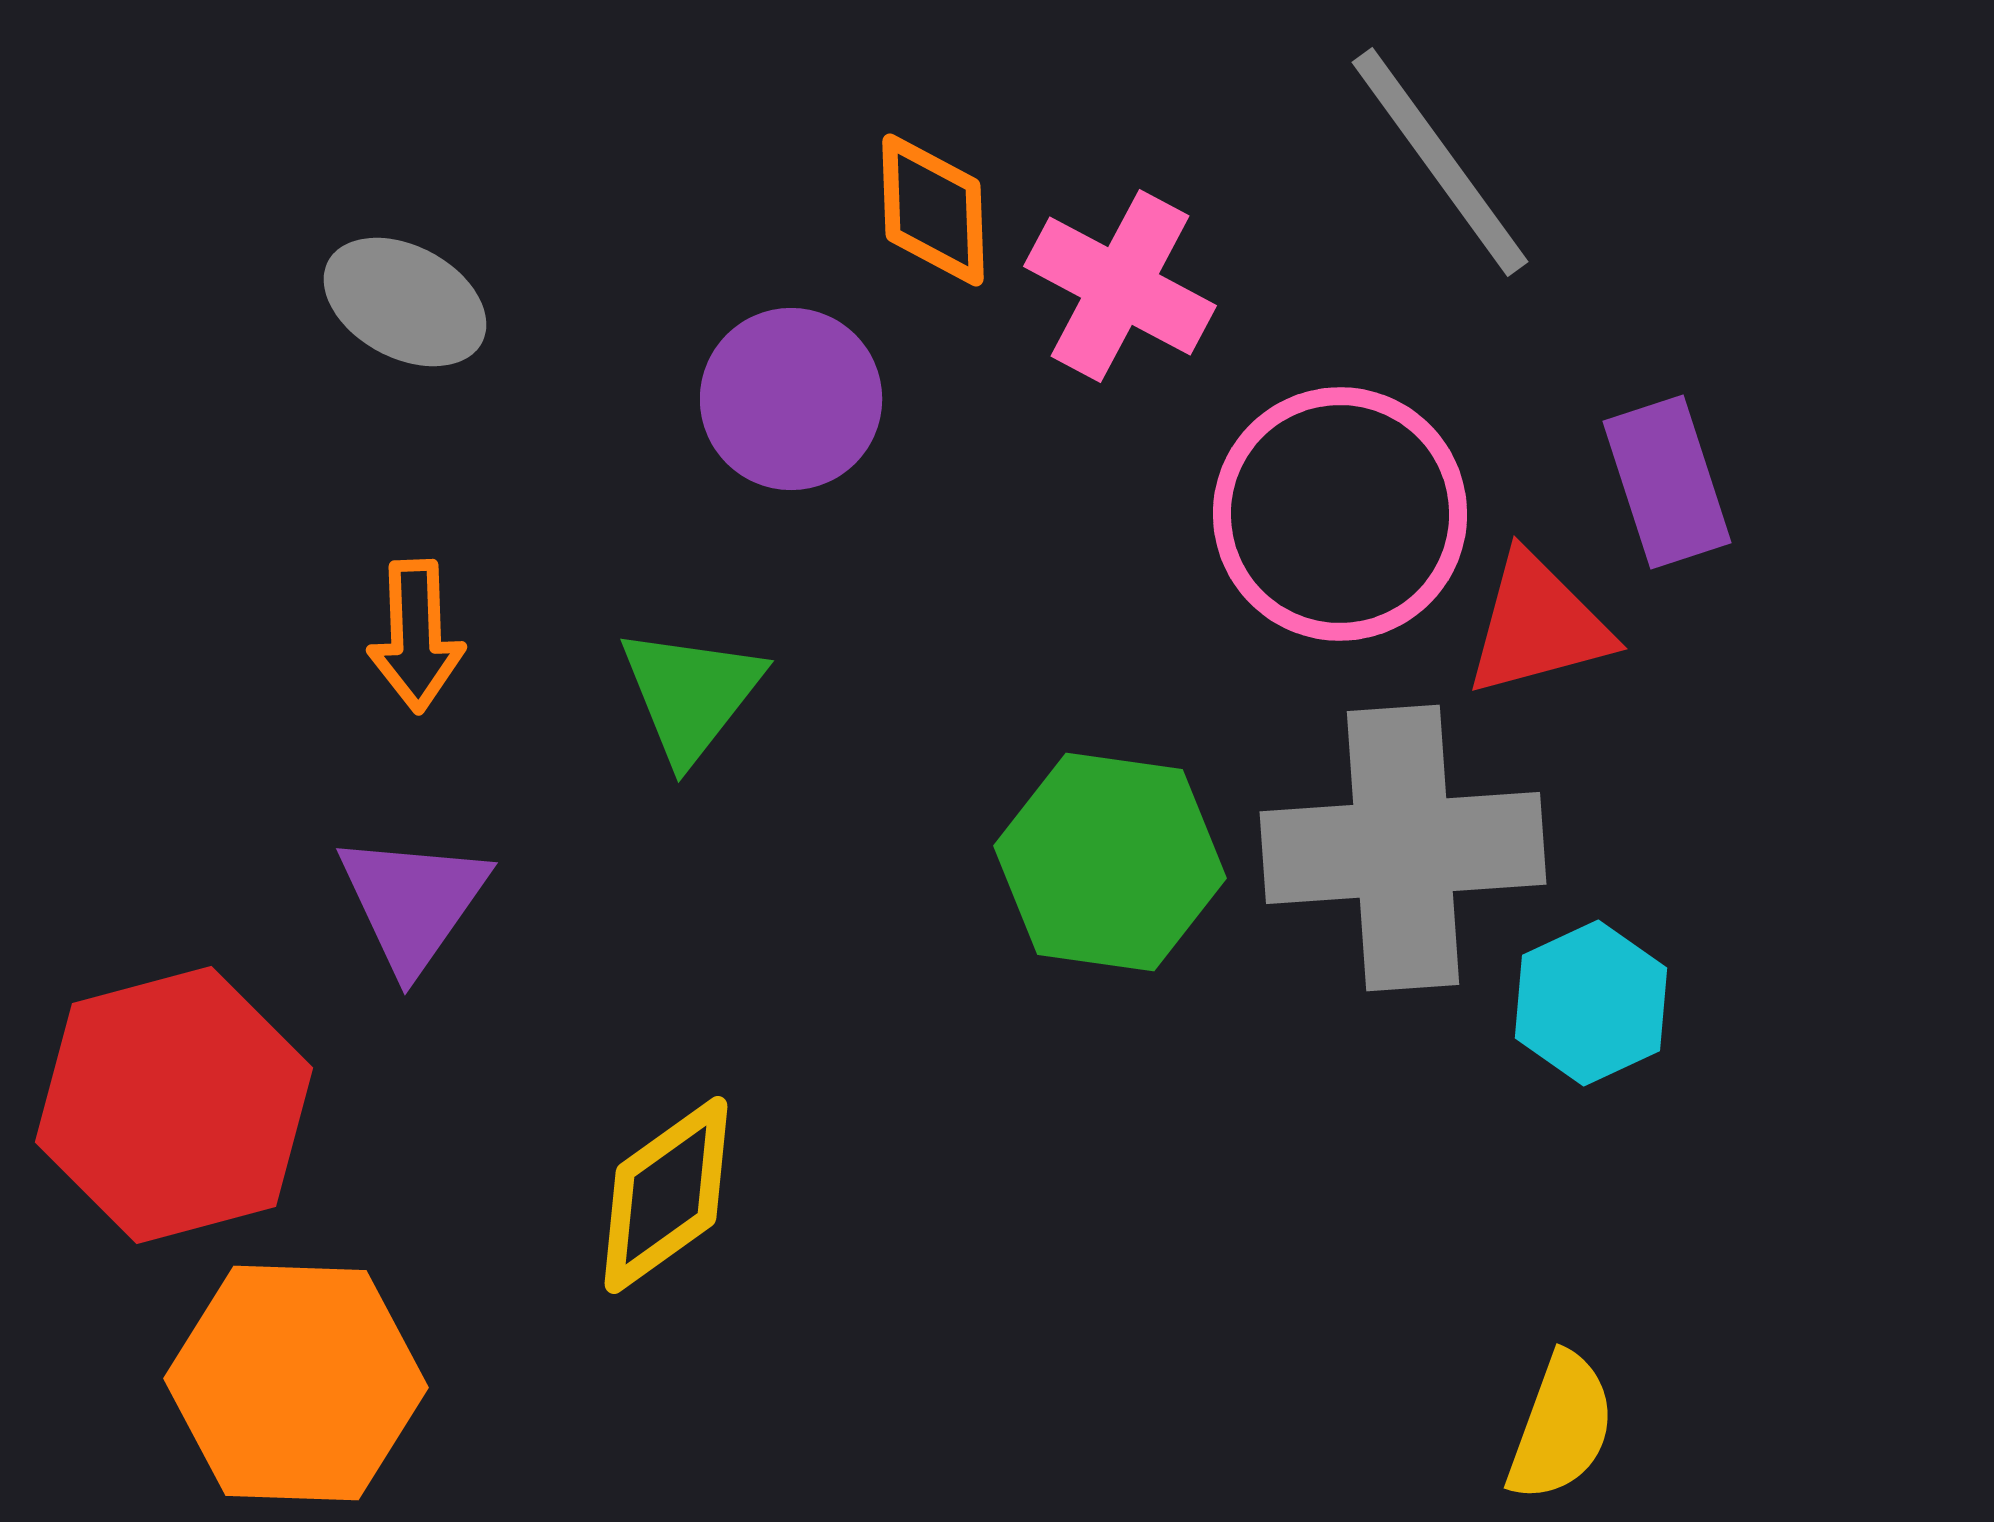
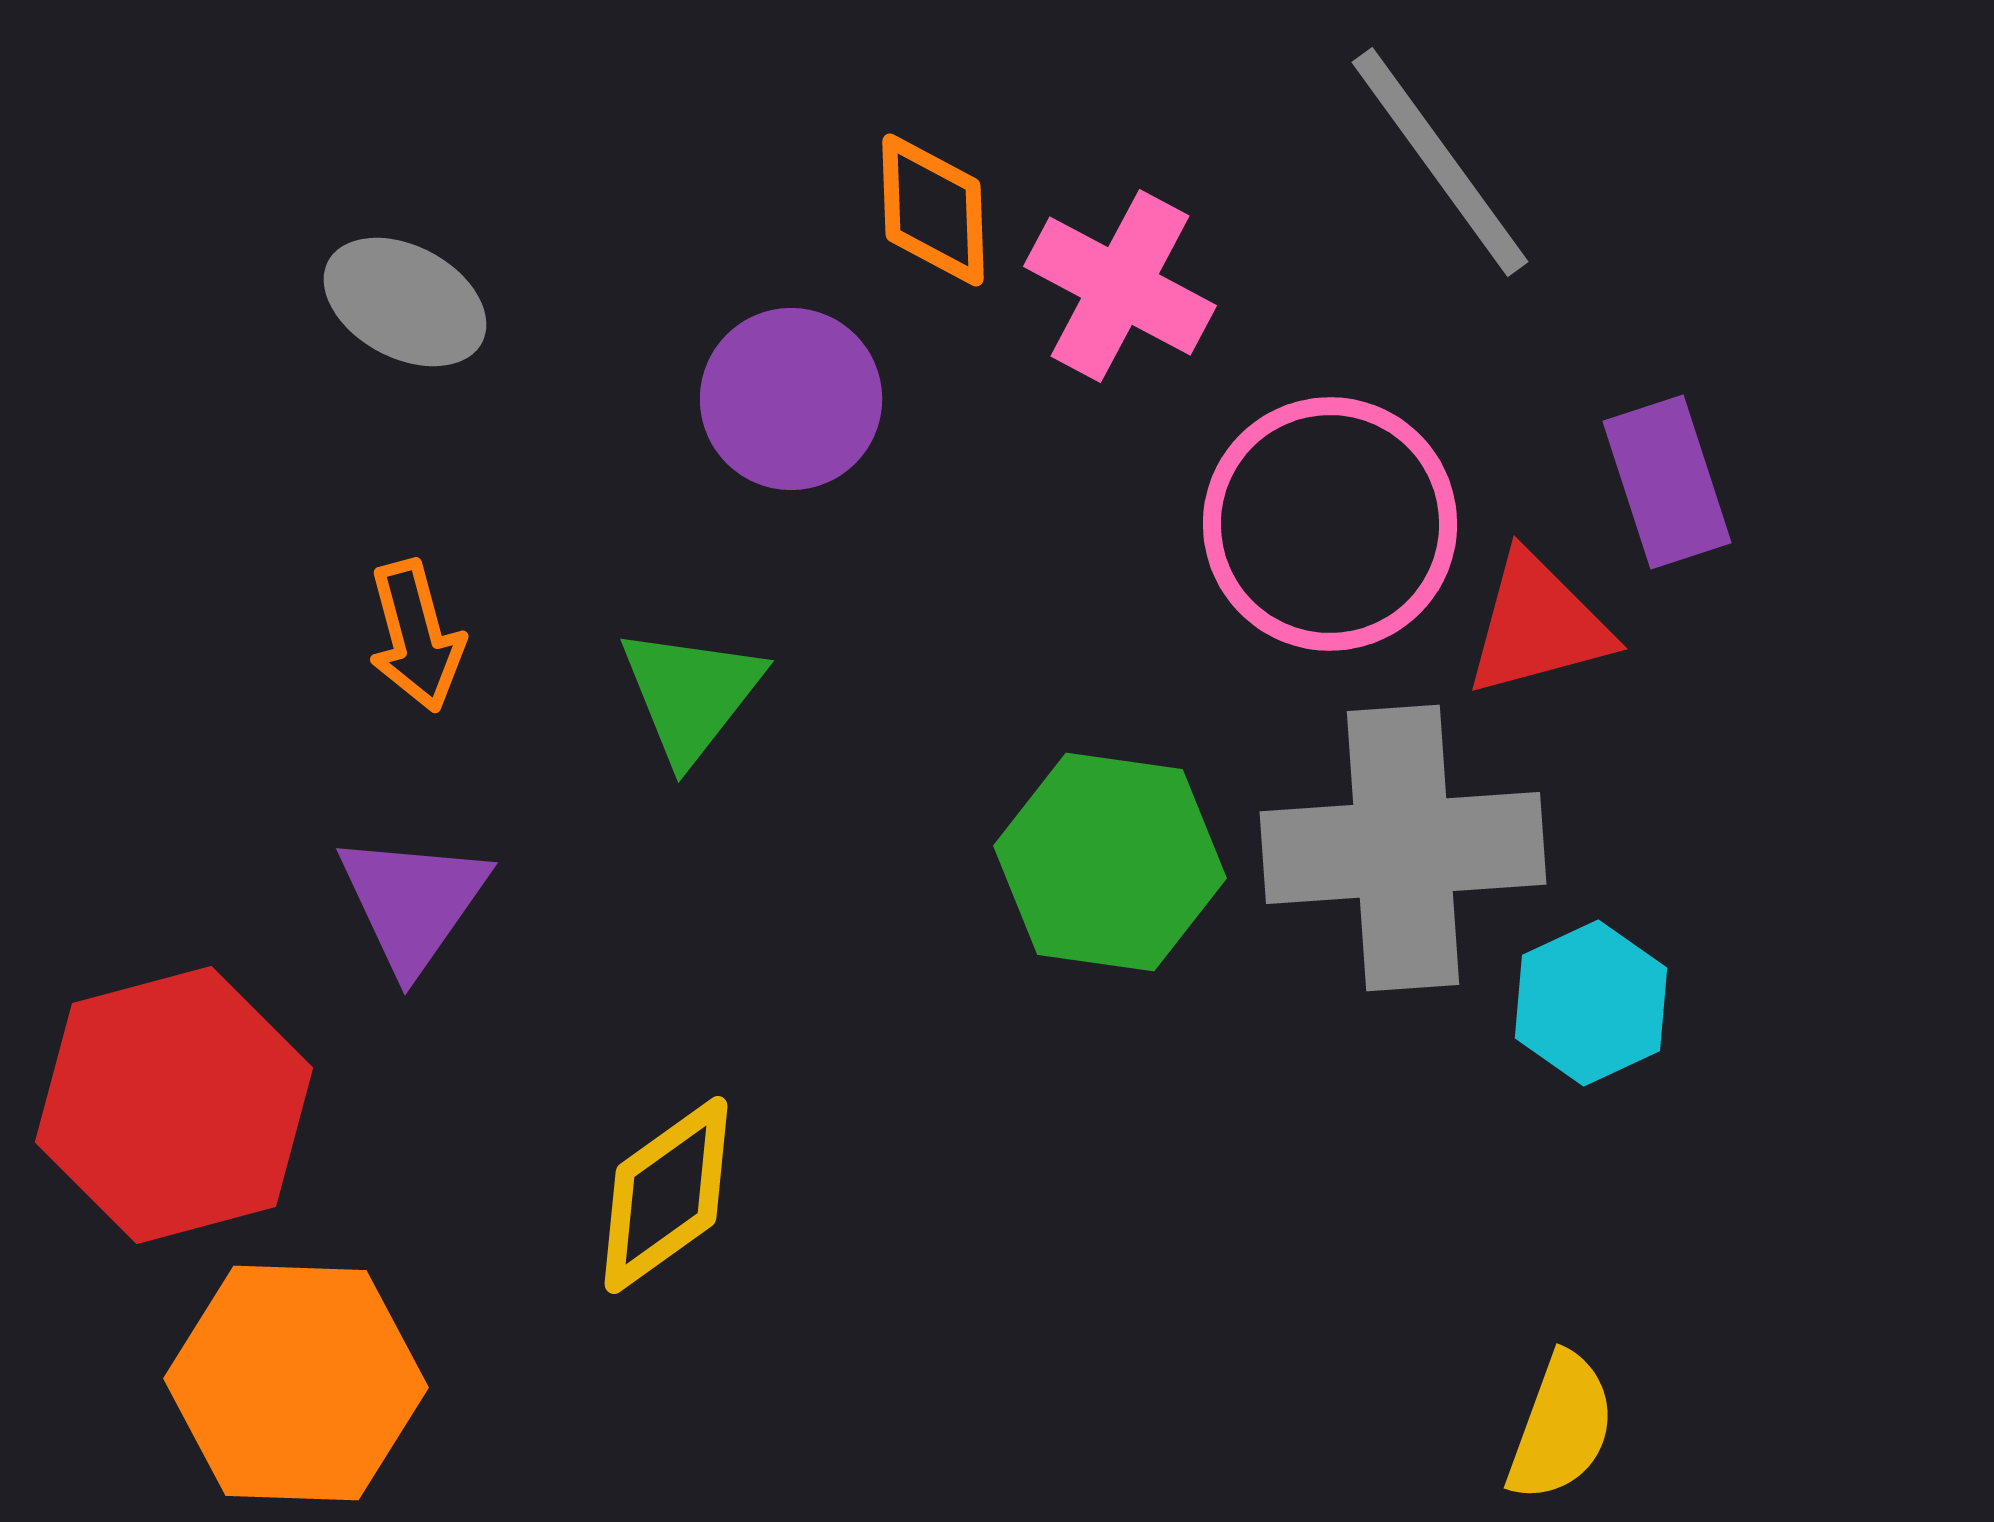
pink circle: moved 10 px left, 10 px down
orange arrow: rotated 13 degrees counterclockwise
